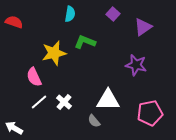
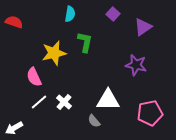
green L-shape: rotated 80 degrees clockwise
white arrow: rotated 60 degrees counterclockwise
